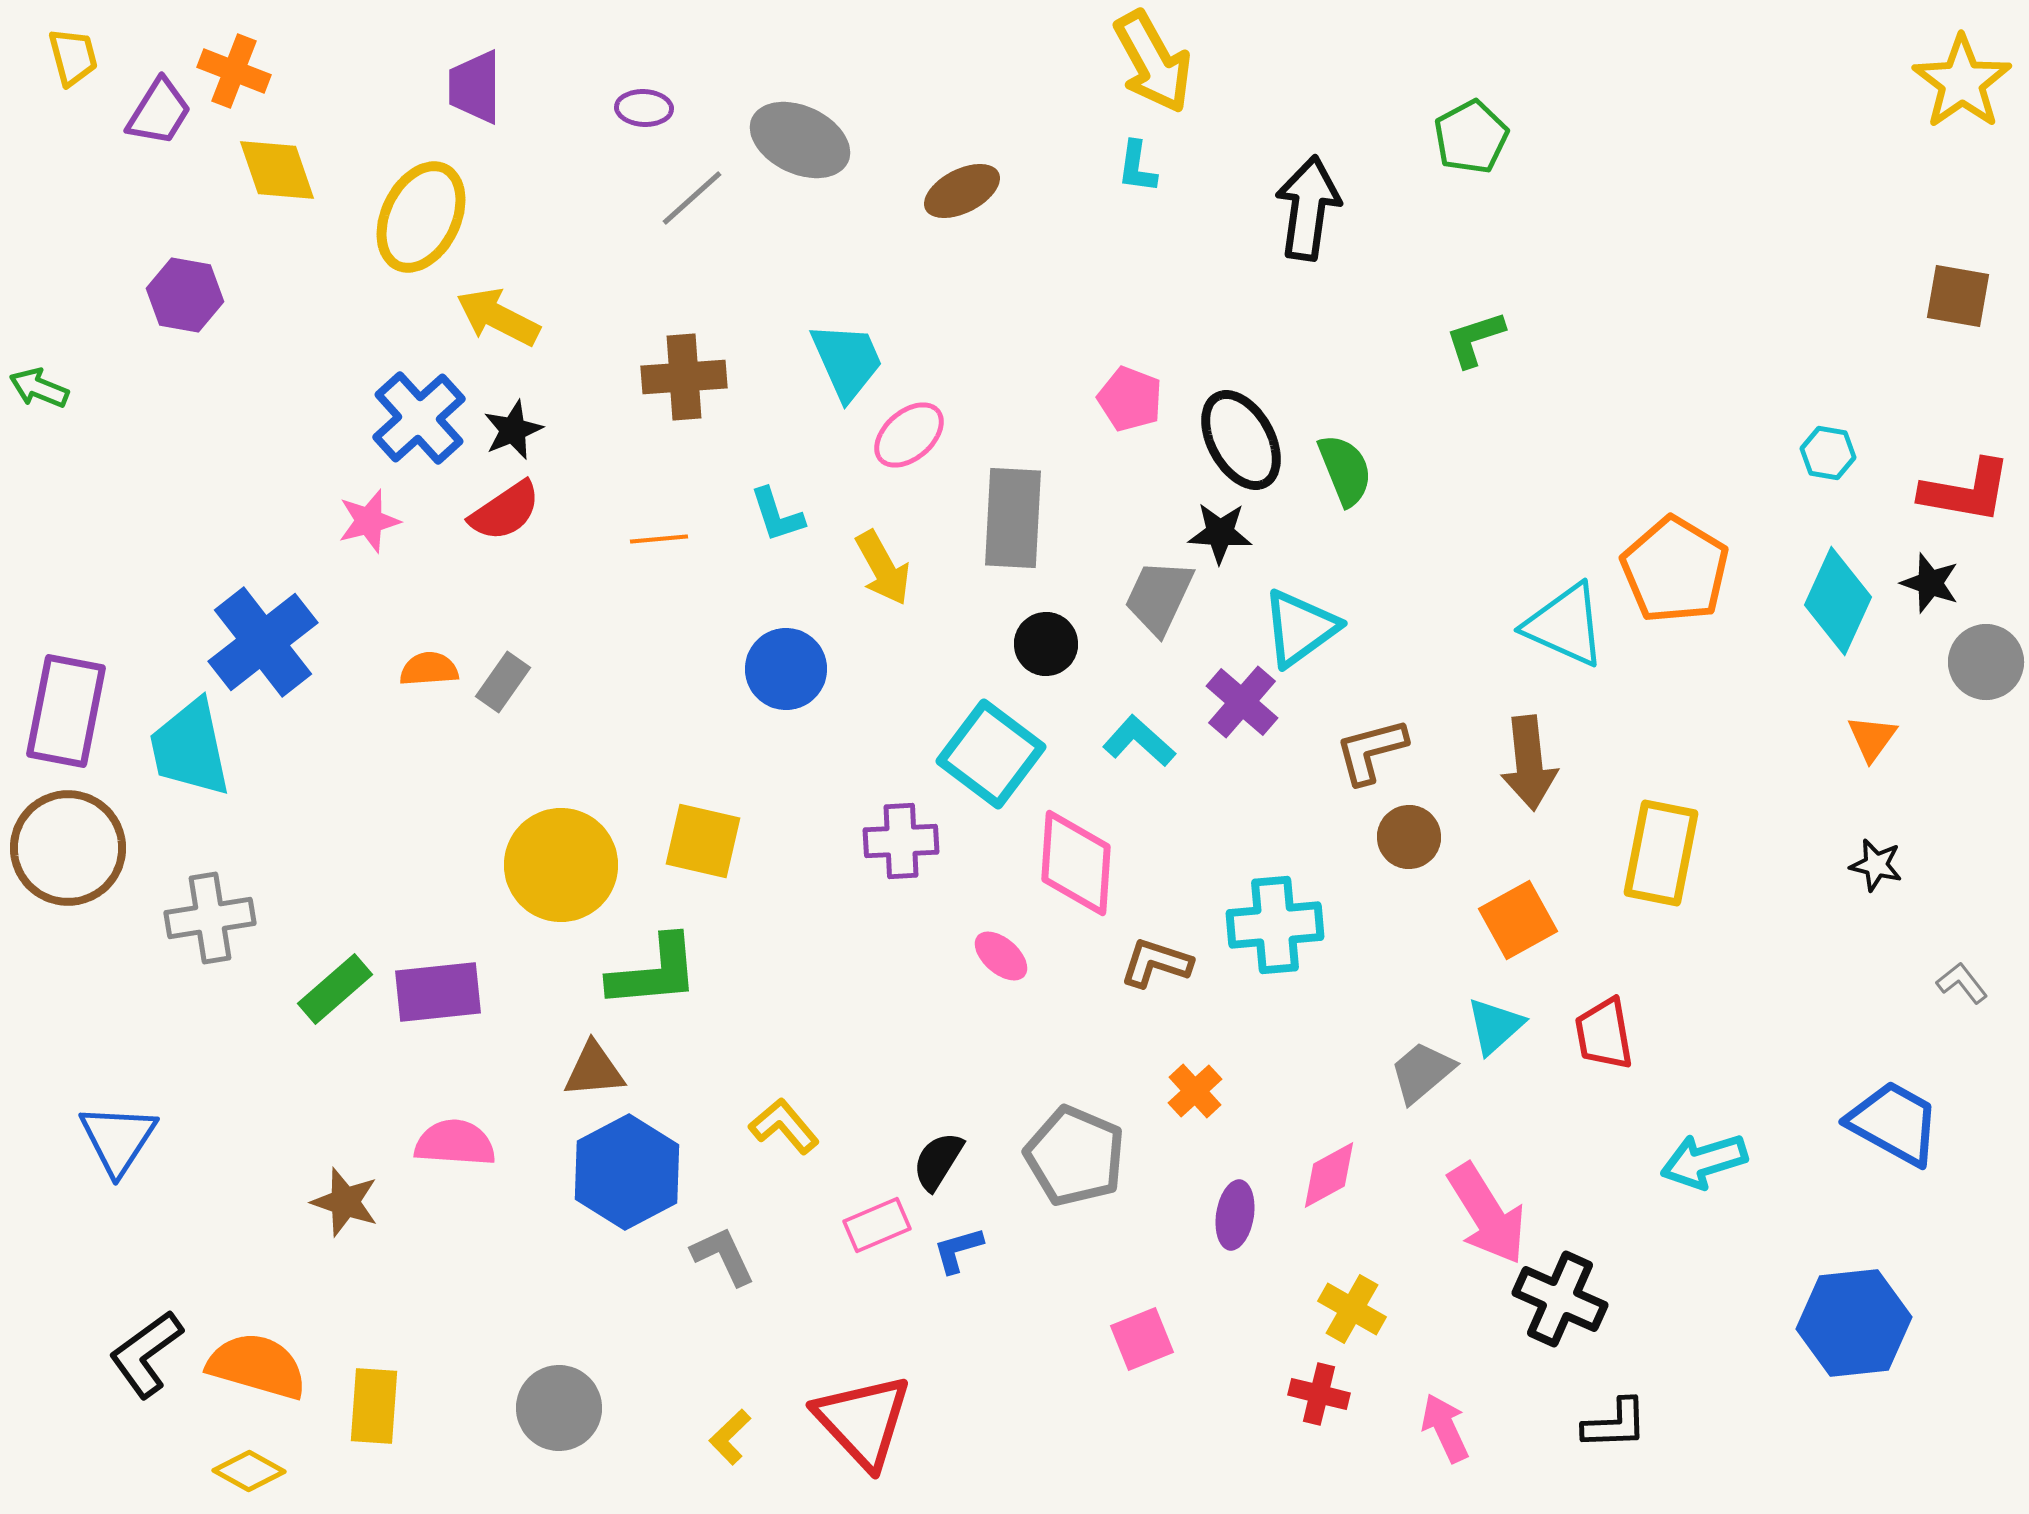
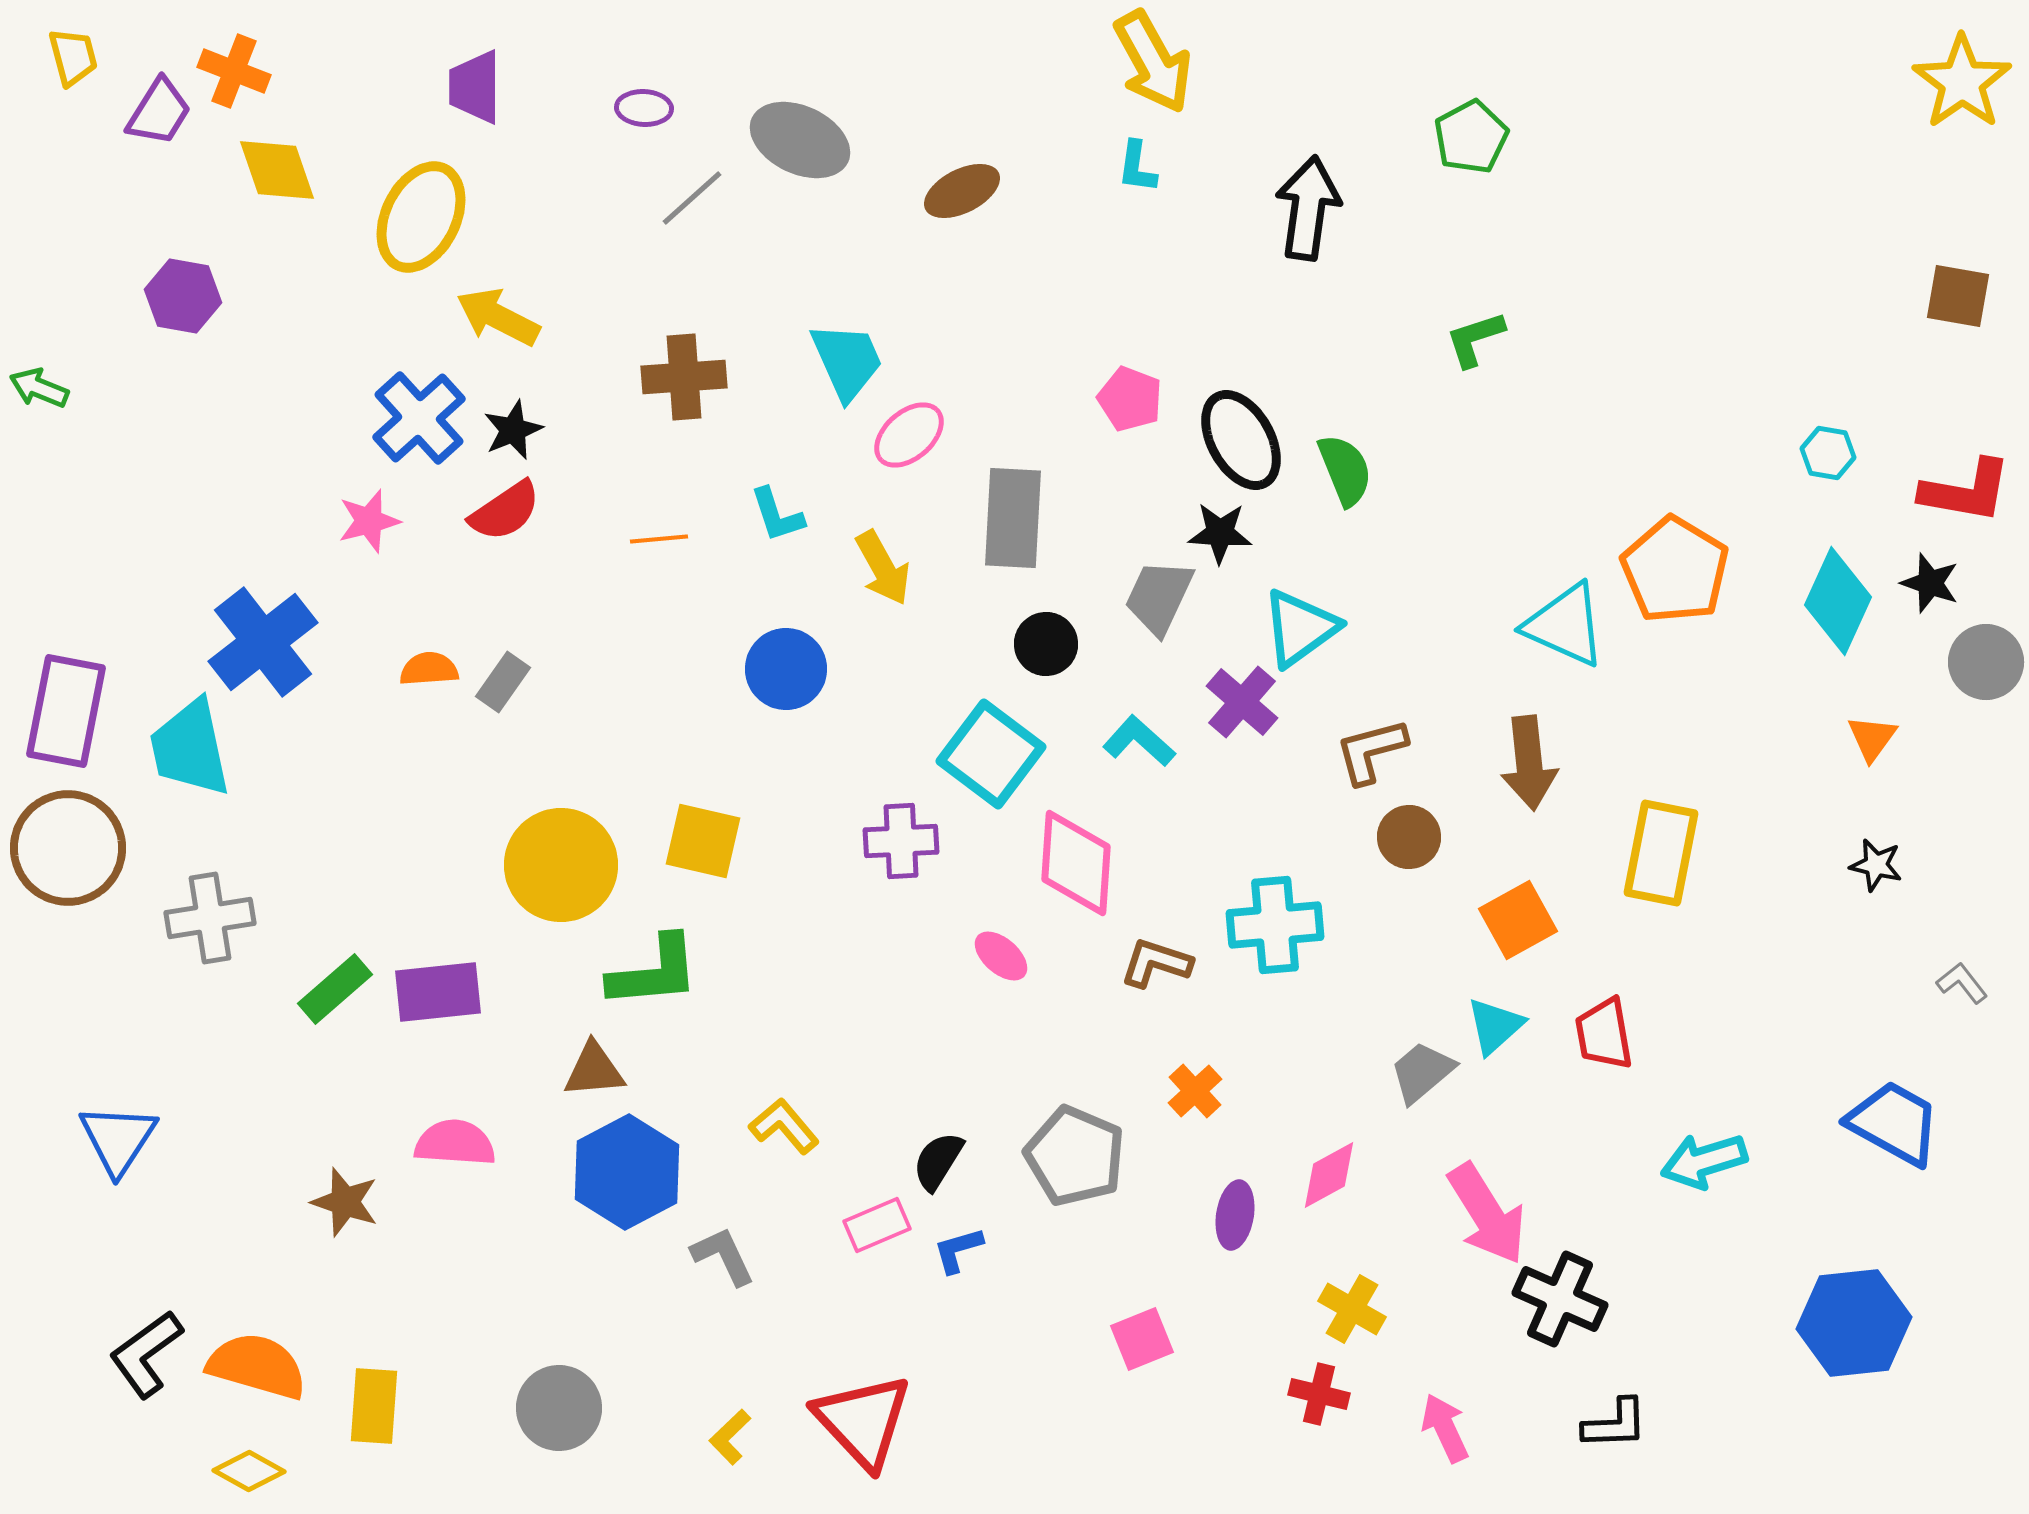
purple hexagon at (185, 295): moved 2 px left, 1 px down
